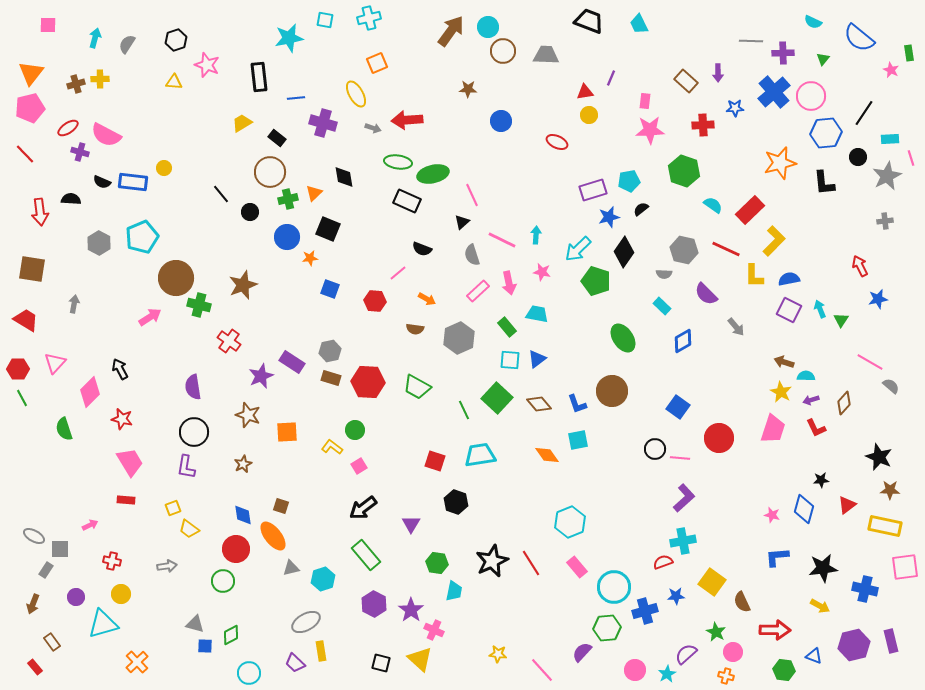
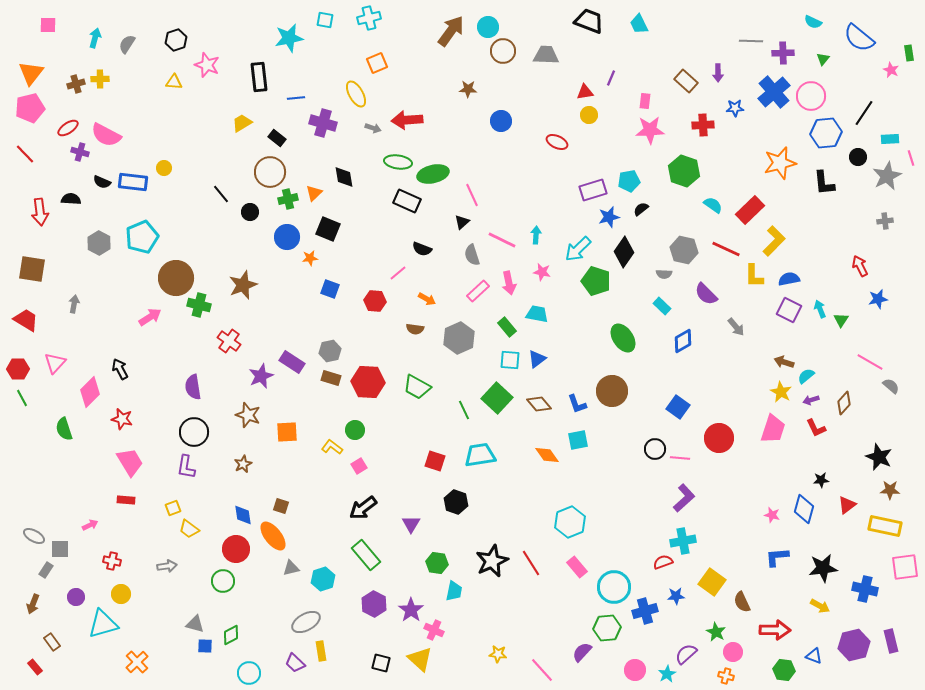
cyan semicircle at (806, 376): rotated 42 degrees counterclockwise
